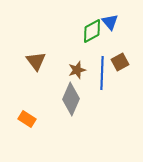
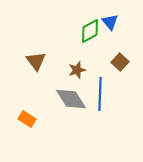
green diamond: moved 2 px left
brown square: rotated 18 degrees counterclockwise
blue line: moved 2 px left, 21 px down
gray diamond: rotated 56 degrees counterclockwise
